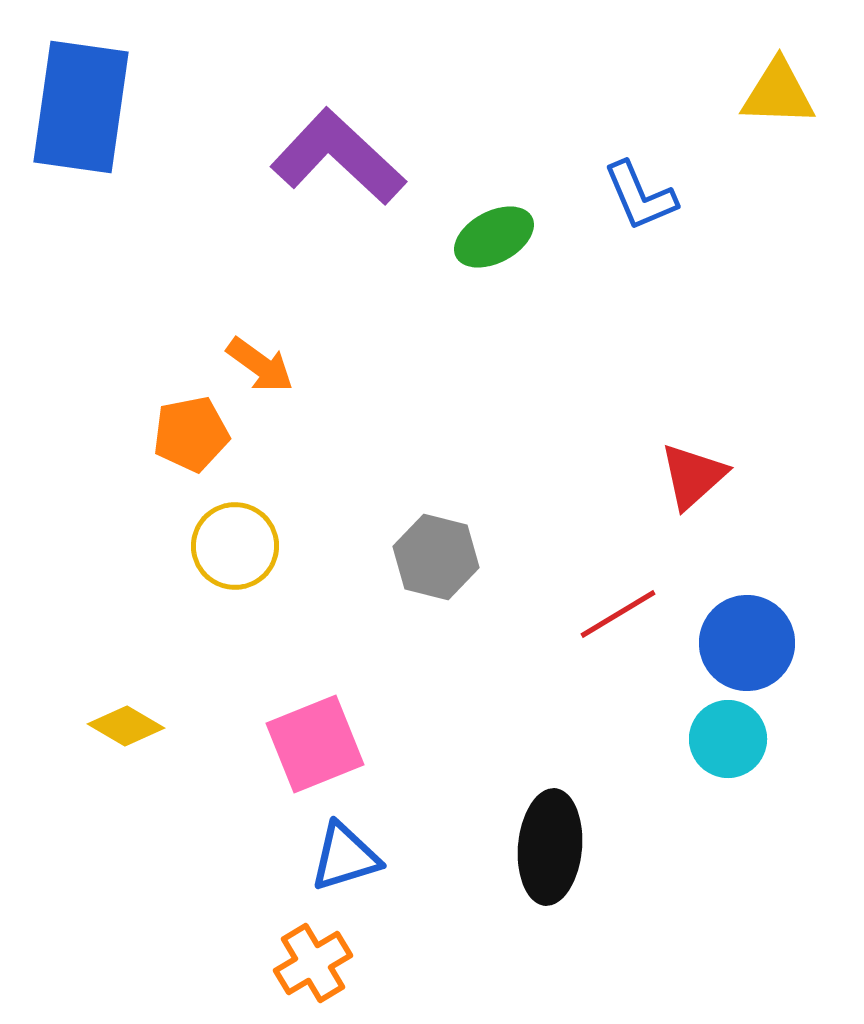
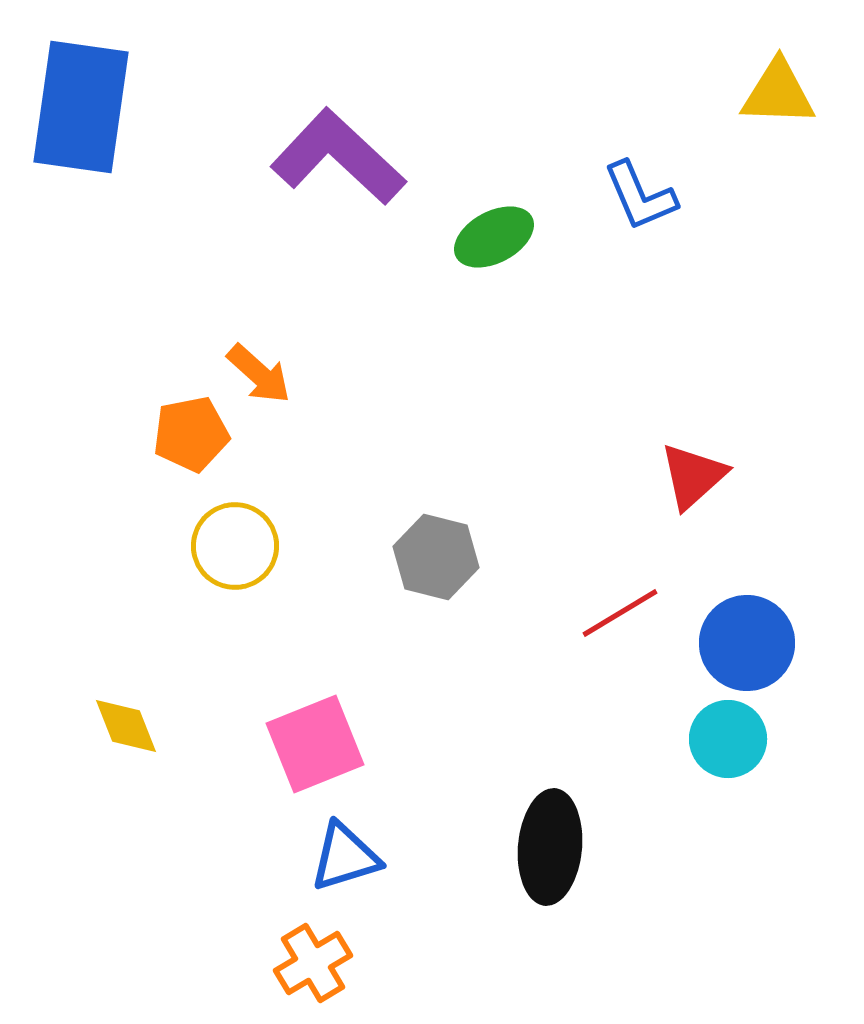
orange arrow: moved 1 px left, 9 px down; rotated 6 degrees clockwise
red line: moved 2 px right, 1 px up
yellow diamond: rotated 38 degrees clockwise
